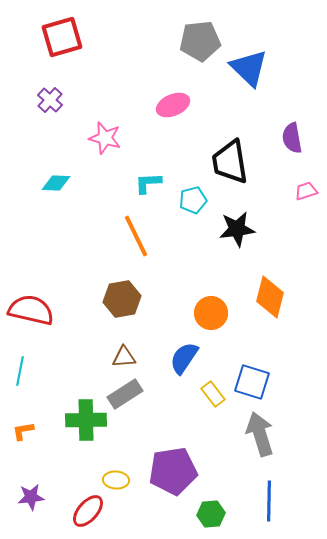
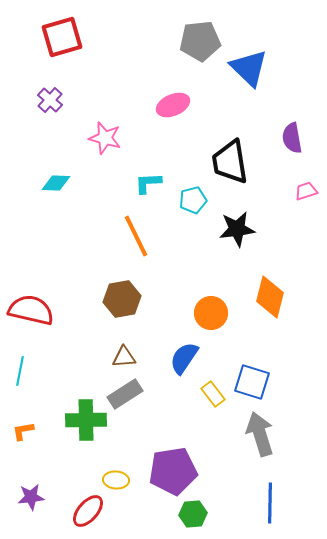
blue line: moved 1 px right, 2 px down
green hexagon: moved 18 px left
